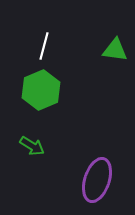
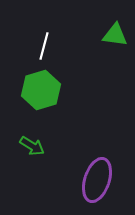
green triangle: moved 15 px up
green hexagon: rotated 6 degrees clockwise
